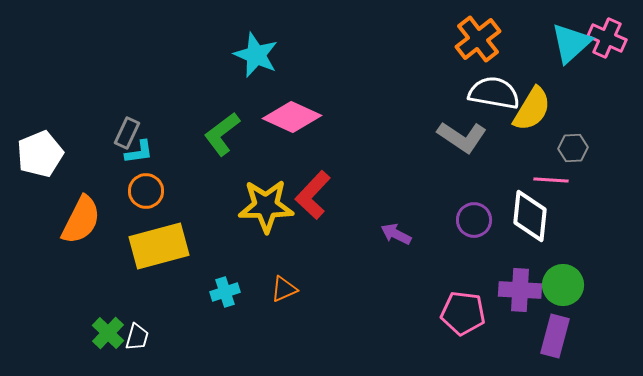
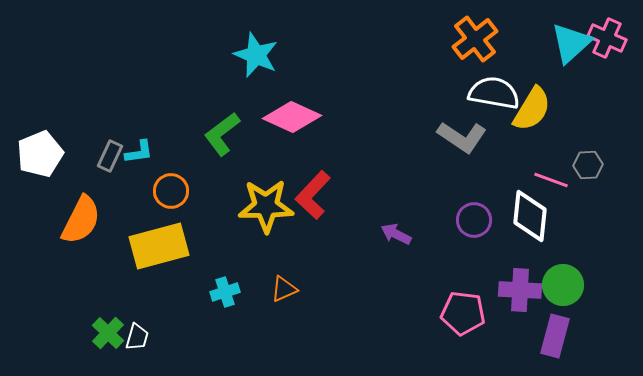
orange cross: moved 3 px left
gray rectangle: moved 17 px left, 23 px down
gray hexagon: moved 15 px right, 17 px down
pink line: rotated 16 degrees clockwise
orange circle: moved 25 px right
